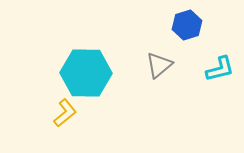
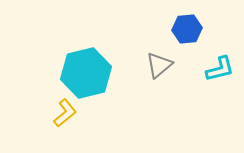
blue hexagon: moved 4 px down; rotated 12 degrees clockwise
cyan hexagon: rotated 15 degrees counterclockwise
